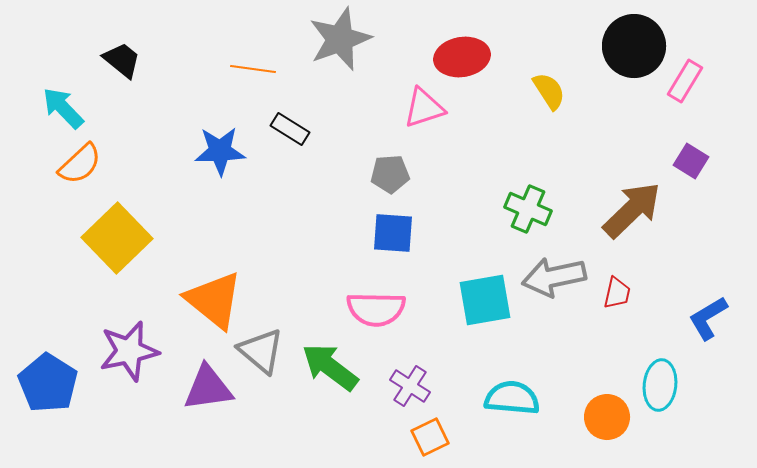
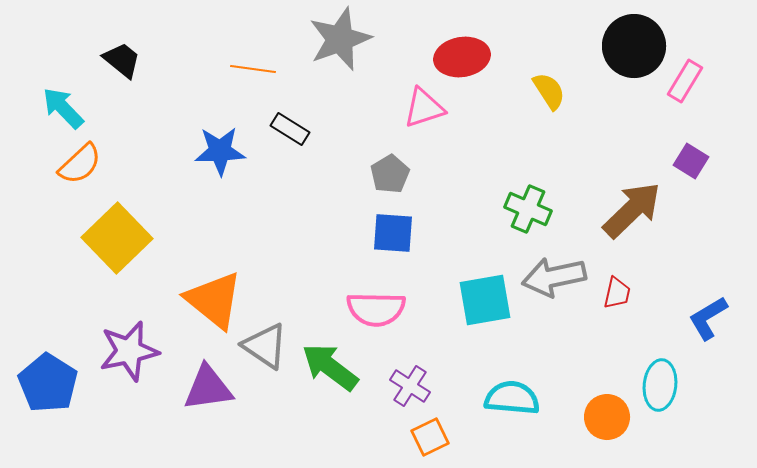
gray pentagon: rotated 27 degrees counterclockwise
gray triangle: moved 4 px right, 5 px up; rotated 6 degrees counterclockwise
